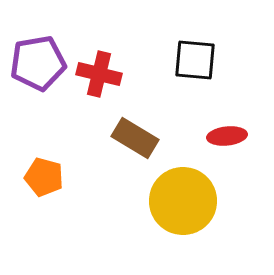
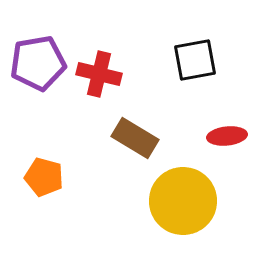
black square: rotated 15 degrees counterclockwise
